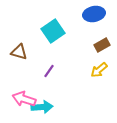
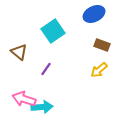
blue ellipse: rotated 15 degrees counterclockwise
brown rectangle: rotated 49 degrees clockwise
brown triangle: rotated 24 degrees clockwise
purple line: moved 3 px left, 2 px up
